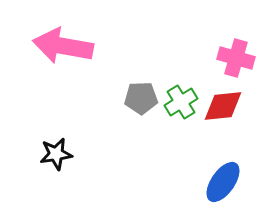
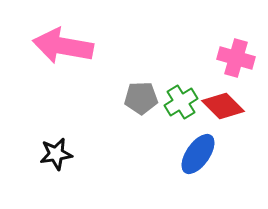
red diamond: rotated 51 degrees clockwise
blue ellipse: moved 25 px left, 28 px up
